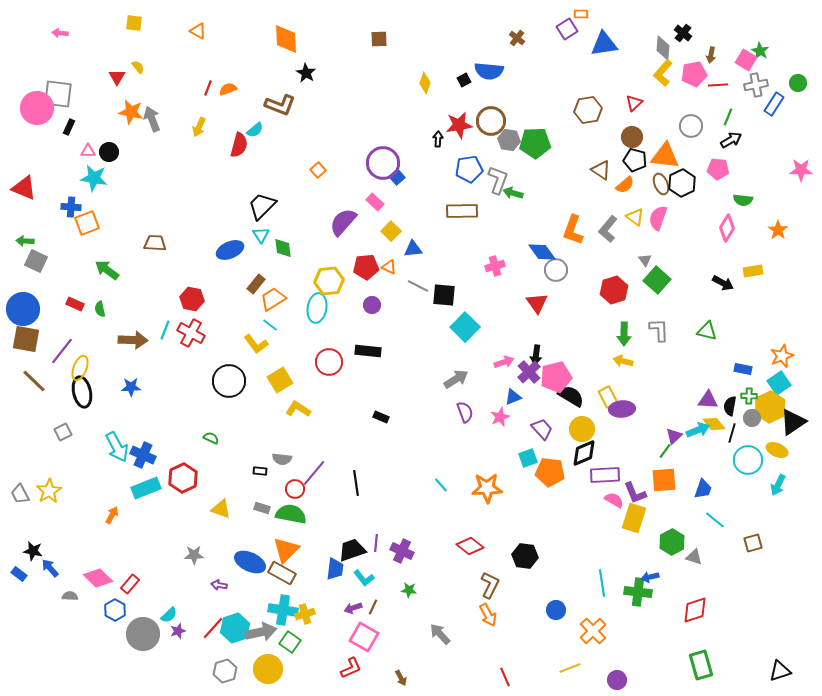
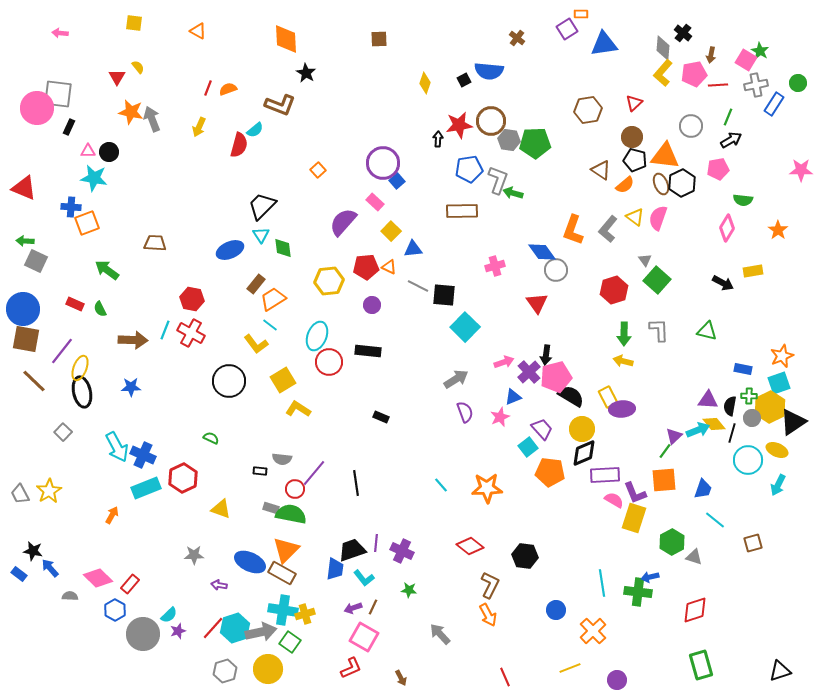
pink pentagon at (718, 169): rotated 15 degrees counterclockwise
blue square at (397, 177): moved 4 px down
cyan ellipse at (317, 308): moved 28 px down; rotated 12 degrees clockwise
green semicircle at (100, 309): rotated 14 degrees counterclockwise
black arrow at (536, 355): moved 10 px right
yellow square at (280, 380): moved 3 px right
cyan square at (779, 383): rotated 15 degrees clockwise
gray square at (63, 432): rotated 18 degrees counterclockwise
cyan square at (528, 458): moved 11 px up; rotated 18 degrees counterclockwise
gray rectangle at (262, 508): moved 9 px right
